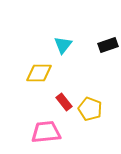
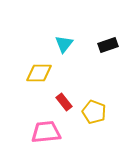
cyan triangle: moved 1 px right, 1 px up
yellow pentagon: moved 4 px right, 3 px down
